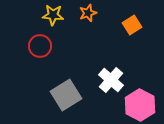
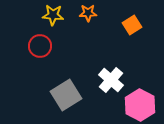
orange star: rotated 18 degrees clockwise
